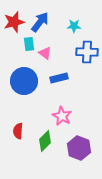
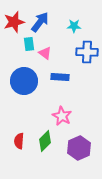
blue rectangle: moved 1 px right, 1 px up; rotated 18 degrees clockwise
red semicircle: moved 1 px right, 10 px down
purple hexagon: rotated 15 degrees clockwise
